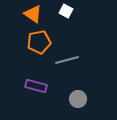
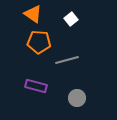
white square: moved 5 px right, 8 px down; rotated 24 degrees clockwise
orange pentagon: rotated 15 degrees clockwise
gray circle: moved 1 px left, 1 px up
